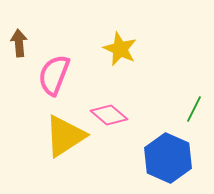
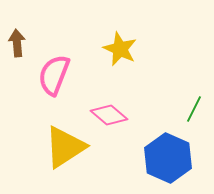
brown arrow: moved 2 px left
yellow triangle: moved 11 px down
